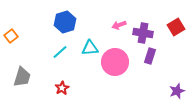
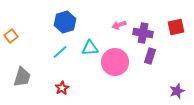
red square: rotated 18 degrees clockwise
